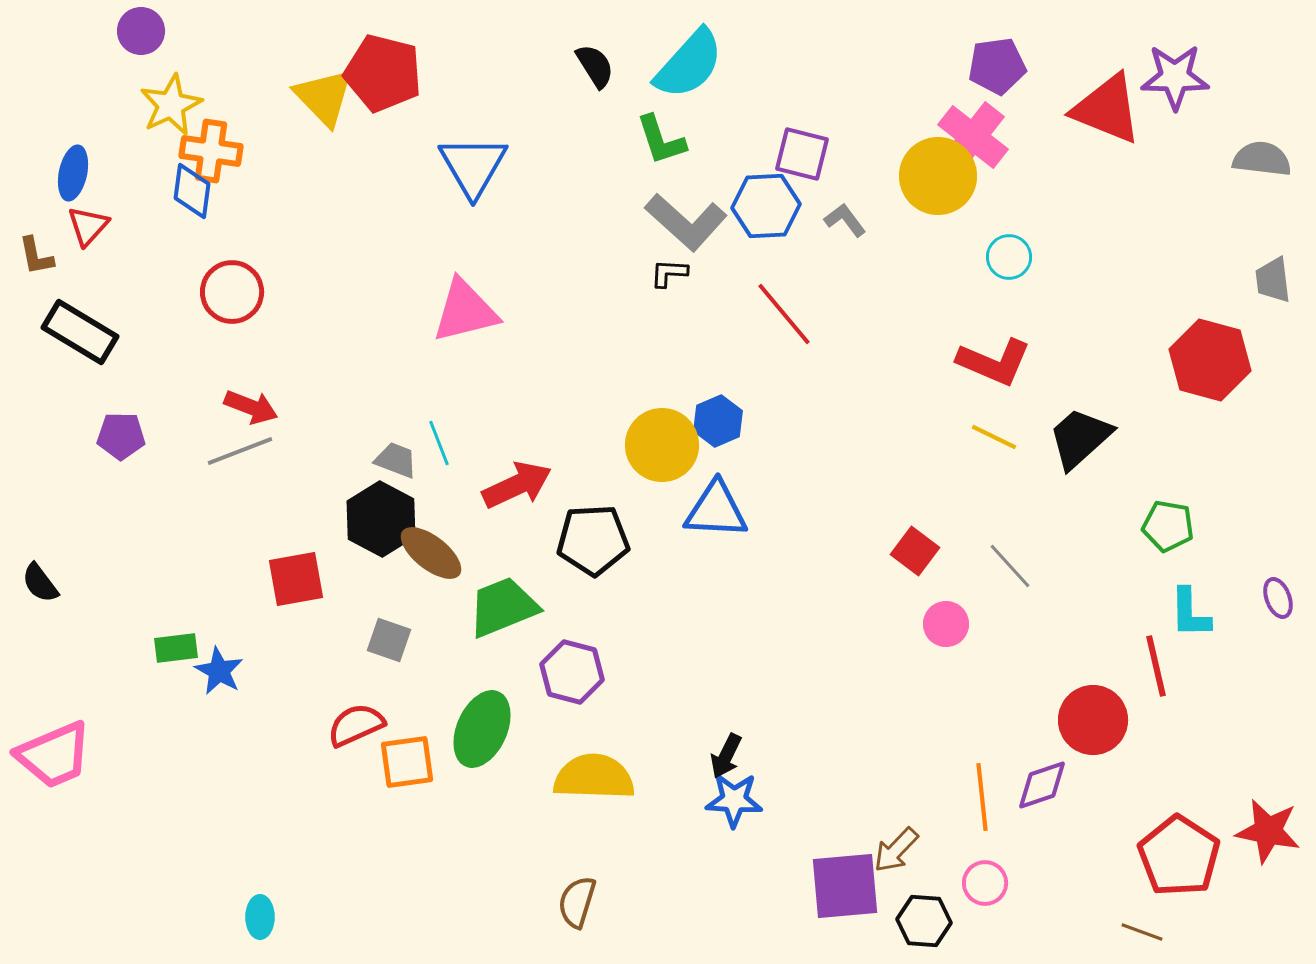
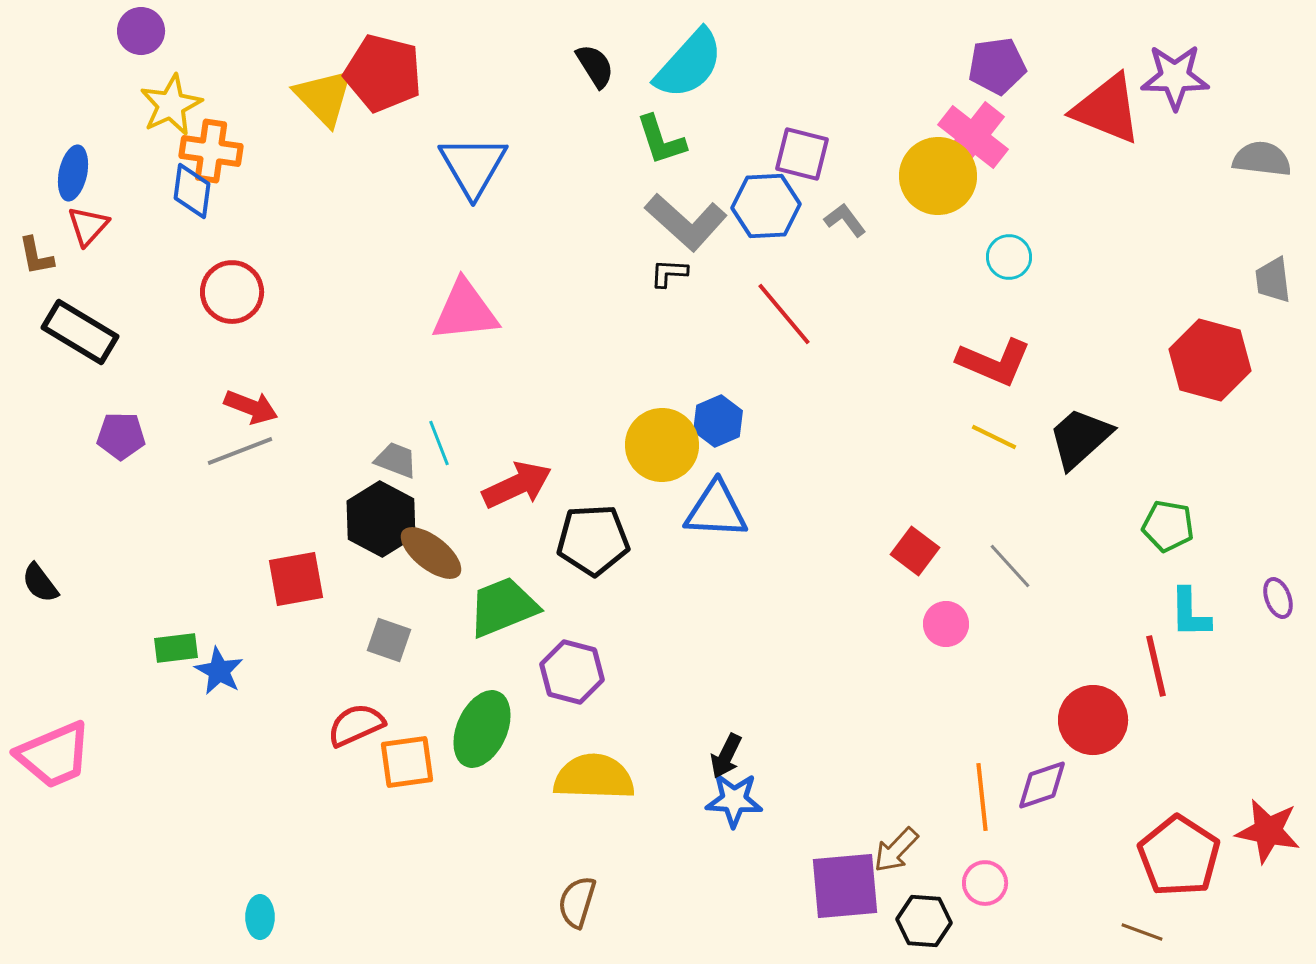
pink triangle at (465, 311): rotated 8 degrees clockwise
